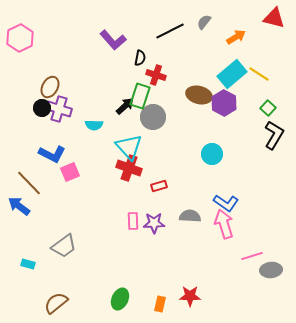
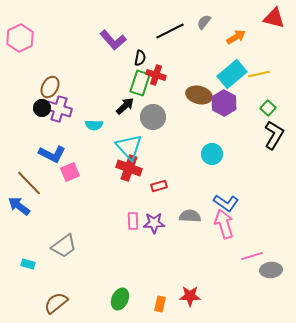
yellow line at (259, 74): rotated 45 degrees counterclockwise
green rectangle at (140, 96): moved 13 px up
